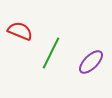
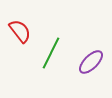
red semicircle: rotated 30 degrees clockwise
